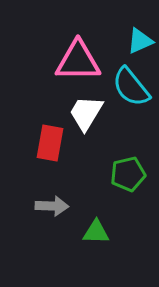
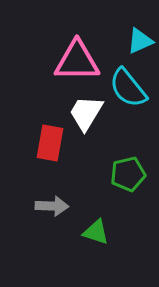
pink triangle: moved 1 px left
cyan semicircle: moved 3 px left, 1 px down
green triangle: rotated 16 degrees clockwise
